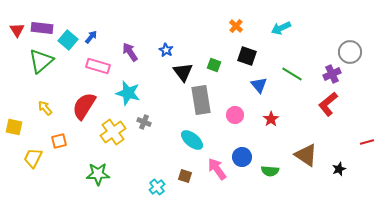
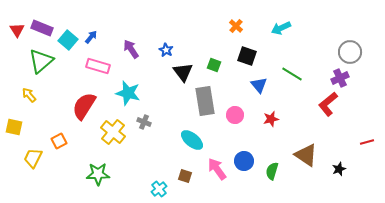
purple rectangle: rotated 15 degrees clockwise
purple arrow: moved 1 px right, 3 px up
purple cross: moved 8 px right, 4 px down
gray rectangle: moved 4 px right, 1 px down
yellow arrow: moved 16 px left, 13 px up
red star: rotated 21 degrees clockwise
yellow cross: rotated 15 degrees counterclockwise
orange square: rotated 14 degrees counterclockwise
blue circle: moved 2 px right, 4 px down
green semicircle: moved 2 px right; rotated 102 degrees clockwise
cyan cross: moved 2 px right, 2 px down
